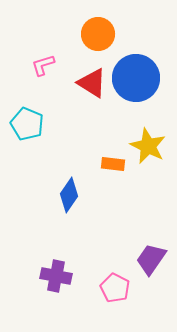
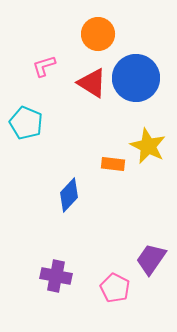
pink L-shape: moved 1 px right, 1 px down
cyan pentagon: moved 1 px left, 1 px up
blue diamond: rotated 8 degrees clockwise
